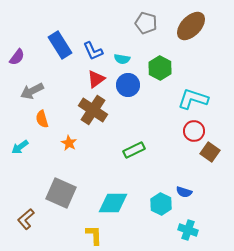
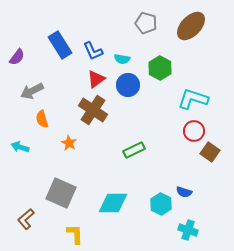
cyan arrow: rotated 54 degrees clockwise
yellow L-shape: moved 19 px left, 1 px up
